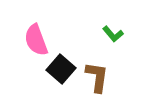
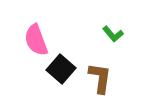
brown L-shape: moved 3 px right, 1 px down
